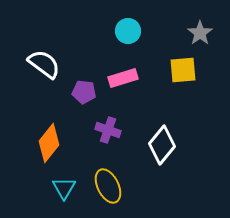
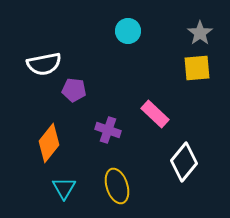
white semicircle: rotated 132 degrees clockwise
yellow square: moved 14 px right, 2 px up
pink rectangle: moved 32 px right, 36 px down; rotated 60 degrees clockwise
purple pentagon: moved 10 px left, 2 px up
white diamond: moved 22 px right, 17 px down
yellow ellipse: moved 9 px right; rotated 8 degrees clockwise
